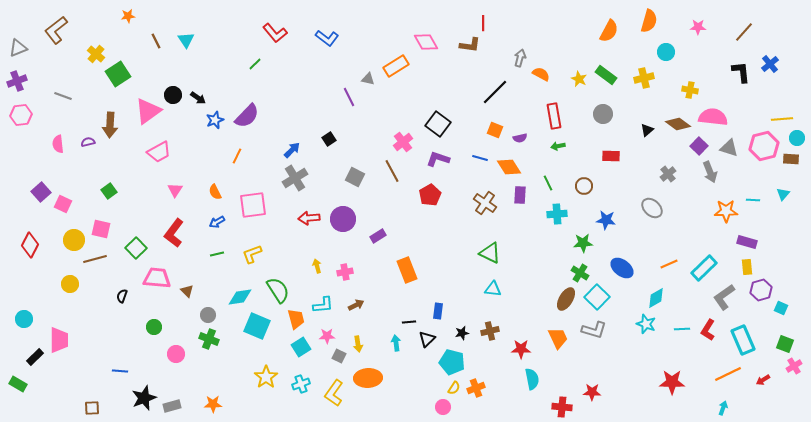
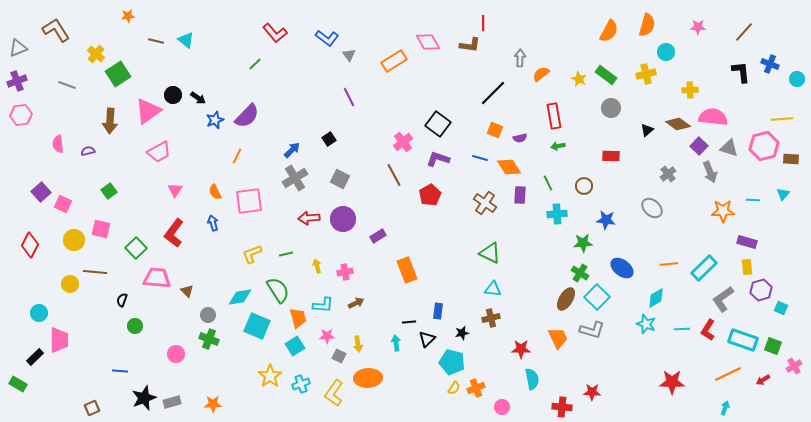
orange semicircle at (649, 21): moved 2 px left, 4 px down
brown L-shape at (56, 30): rotated 96 degrees clockwise
cyan triangle at (186, 40): rotated 18 degrees counterclockwise
brown line at (156, 41): rotated 49 degrees counterclockwise
pink diamond at (426, 42): moved 2 px right
gray arrow at (520, 58): rotated 12 degrees counterclockwise
blue cross at (770, 64): rotated 30 degrees counterclockwise
orange rectangle at (396, 66): moved 2 px left, 5 px up
orange semicircle at (541, 74): rotated 66 degrees counterclockwise
yellow cross at (644, 78): moved 2 px right, 4 px up
gray triangle at (368, 79): moved 19 px left, 24 px up; rotated 40 degrees clockwise
yellow cross at (690, 90): rotated 14 degrees counterclockwise
black line at (495, 92): moved 2 px left, 1 px down
gray line at (63, 96): moved 4 px right, 11 px up
gray circle at (603, 114): moved 8 px right, 6 px up
brown arrow at (110, 125): moved 4 px up
cyan circle at (797, 138): moved 59 px up
purple semicircle at (88, 142): moved 9 px down
brown line at (392, 171): moved 2 px right, 4 px down
gray square at (355, 177): moved 15 px left, 2 px down
pink square at (253, 205): moved 4 px left, 4 px up
orange star at (726, 211): moved 3 px left
blue arrow at (217, 222): moved 4 px left, 1 px down; rotated 105 degrees clockwise
green line at (217, 254): moved 69 px right
brown line at (95, 259): moved 13 px down; rotated 20 degrees clockwise
orange line at (669, 264): rotated 18 degrees clockwise
black semicircle at (122, 296): moved 4 px down
gray L-shape at (724, 297): moved 1 px left, 2 px down
cyan L-shape at (323, 305): rotated 10 degrees clockwise
brown arrow at (356, 305): moved 2 px up
cyan circle at (24, 319): moved 15 px right, 6 px up
orange trapezoid at (296, 319): moved 2 px right, 1 px up
green circle at (154, 327): moved 19 px left, 1 px up
gray L-shape at (594, 330): moved 2 px left
brown cross at (490, 331): moved 1 px right, 13 px up
cyan rectangle at (743, 340): rotated 48 degrees counterclockwise
green square at (785, 344): moved 12 px left, 2 px down
cyan square at (301, 347): moved 6 px left, 1 px up
yellow star at (266, 377): moved 4 px right, 1 px up
gray rectangle at (172, 406): moved 4 px up
pink circle at (443, 407): moved 59 px right
brown square at (92, 408): rotated 21 degrees counterclockwise
cyan arrow at (723, 408): moved 2 px right
